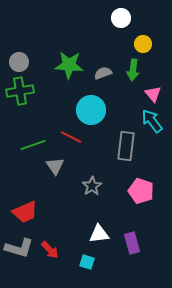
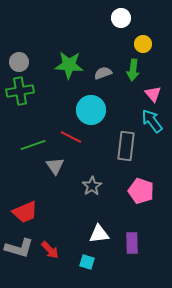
purple rectangle: rotated 15 degrees clockwise
